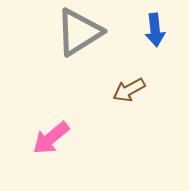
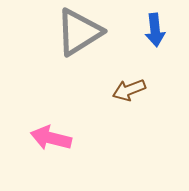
brown arrow: rotated 8 degrees clockwise
pink arrow: rotated 54 degrees clockwise
